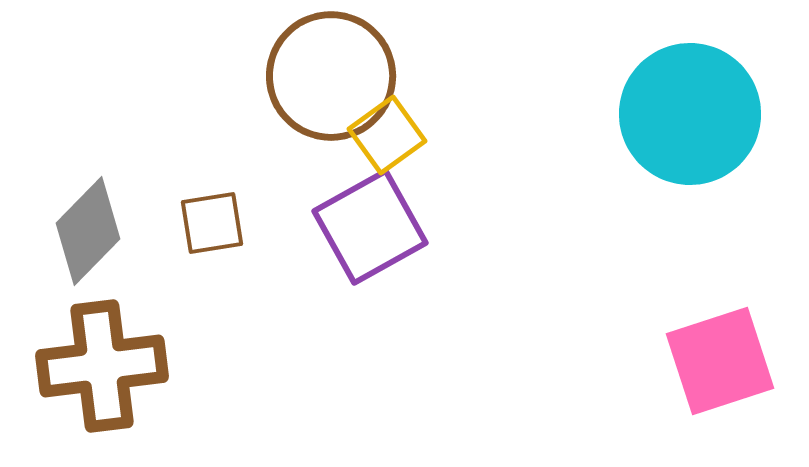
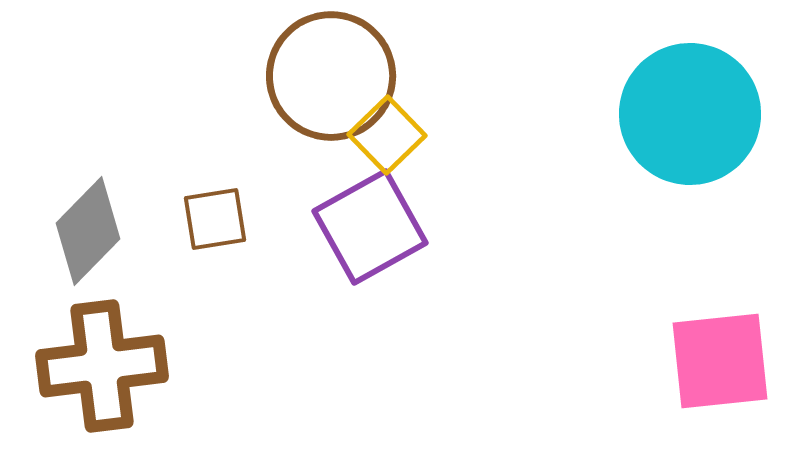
yellow square: rotated 8 degrees counterclockwise
brown square: moved 3 px right, 4 px up
pink square: rotated 12 degrees clockwise
